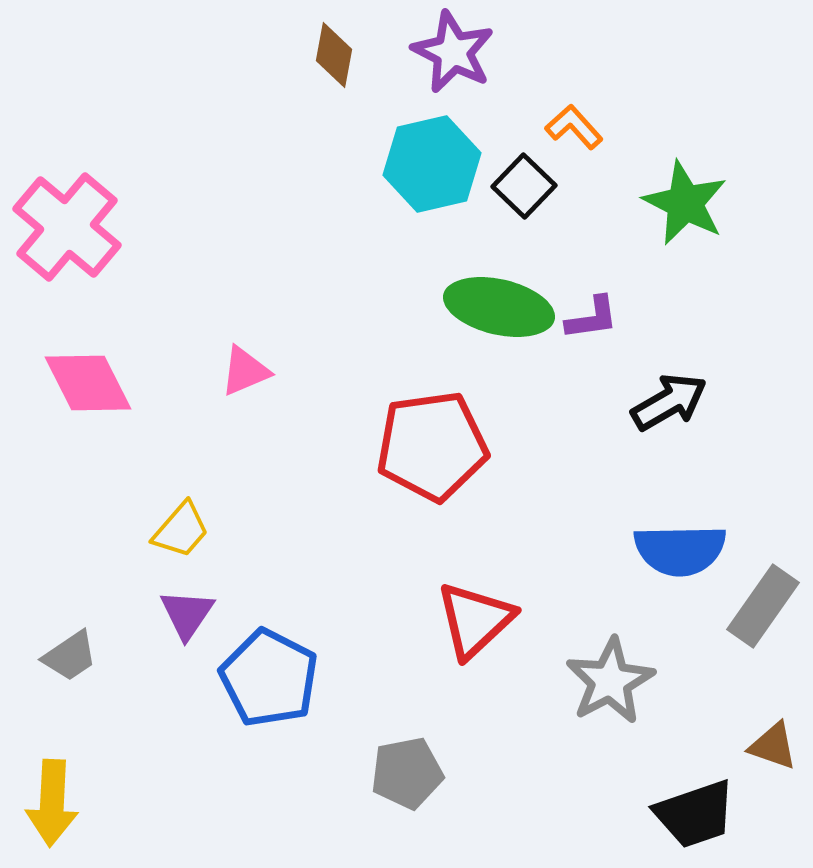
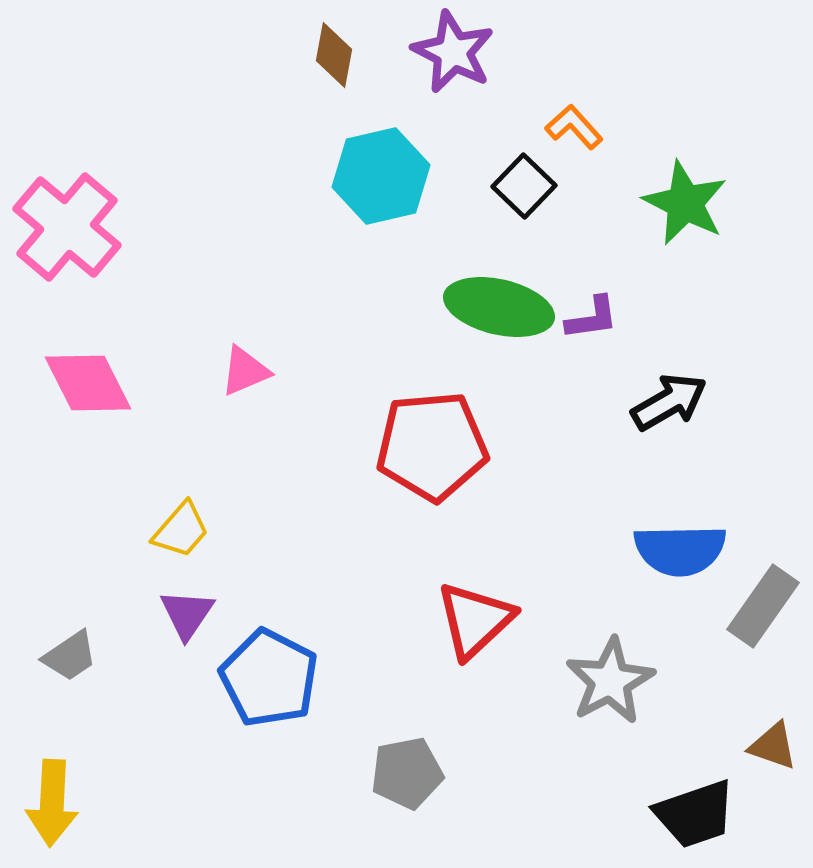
cyan hexagon: moved 51 px left, 12 px down
red pentagon: rotated 3 degrees clockwise
